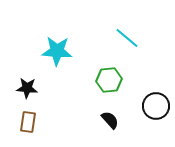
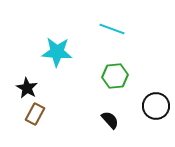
cyan line: moved 15 px left, 9 px up; rotated 20 degrees counterclockwise
cyan star: moved 1 px down
green hexagon: moved 6 px right, 4 px up
black star: rotated 25 degrees clockwise
brown rectangle: moved 7 px right, 8 px up; rotated 20 degrees clockwise
